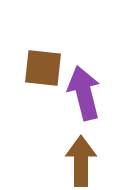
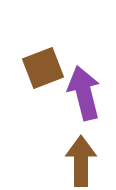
brown square: rotated 27 degrees counterclockwise
